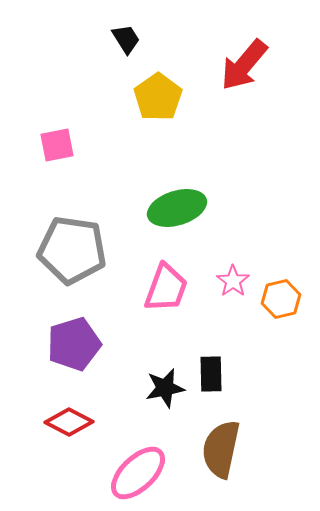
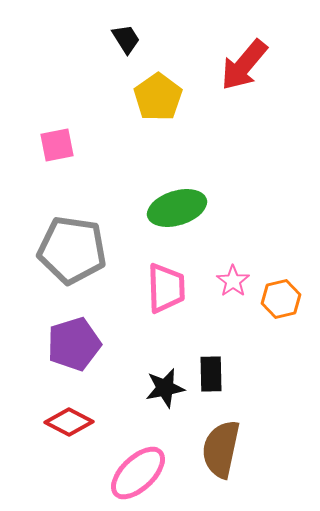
pink trapezoid: rotated 22 degrees counterclockwise
